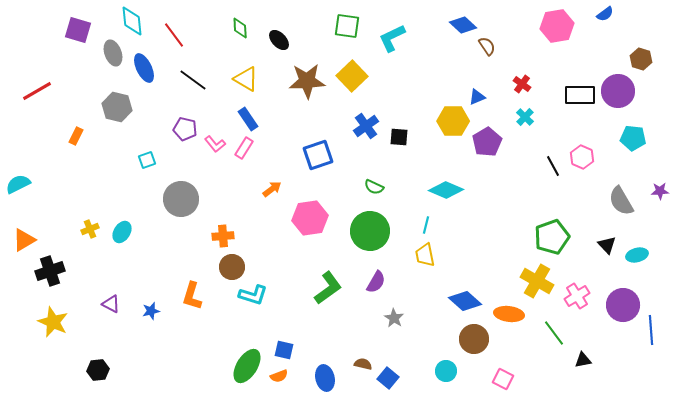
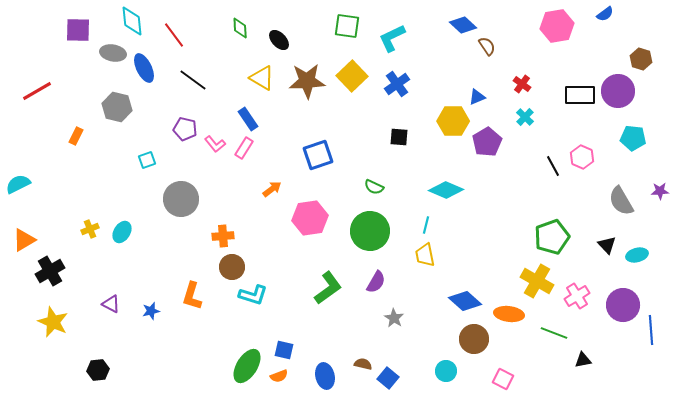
purple square at (78, 30): rotated 16 degrees counterclockwise
gray ellipse at (113, 53): rotated 60 degrees counterclockwise
yellow triangle at (246, 79): moved 16 px right, 1 px up
blue cross at (366, 126): moved 31 px right, 42 px up
black cross at (50, 271): rotated 12 degrees counterclockwise
green line at (554, 333): rotated 32 degrees counterclockwise
blue ellipse at (325, 378): moved 2 px up
